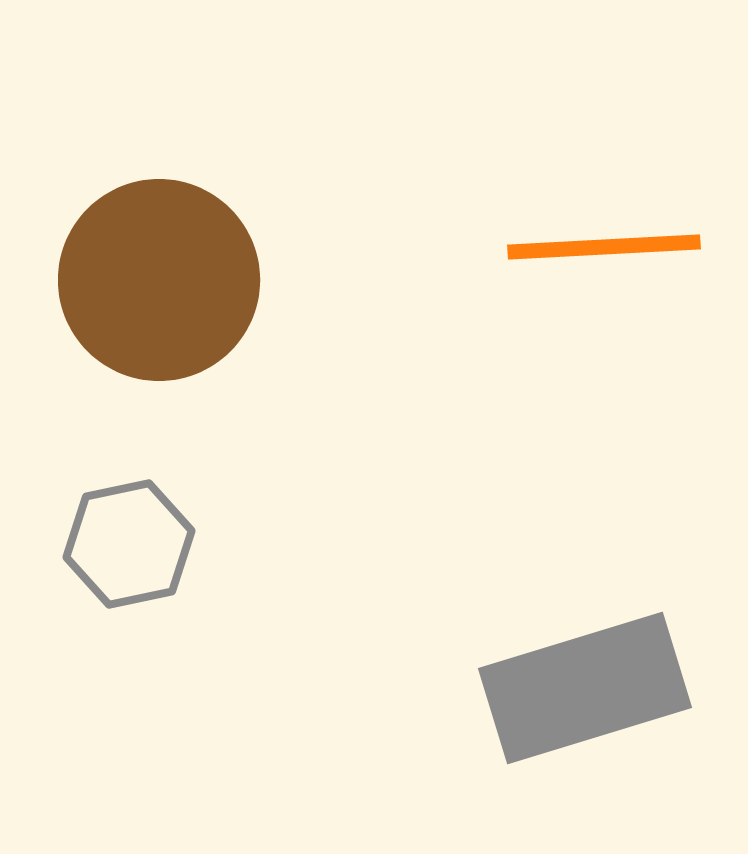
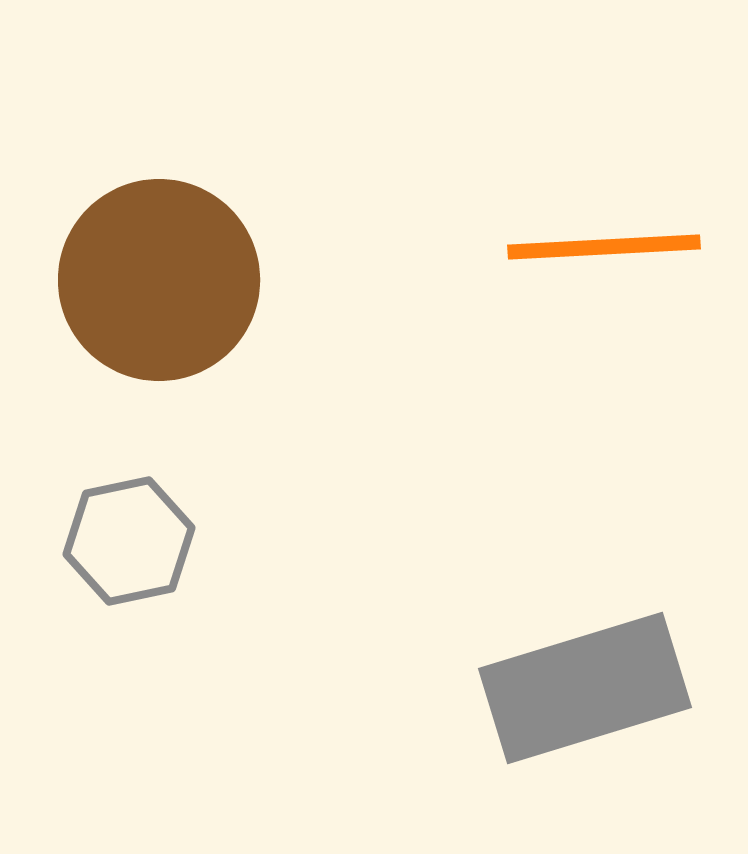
gray hexagon: moved 3 px up
